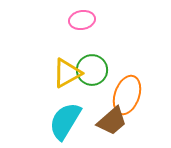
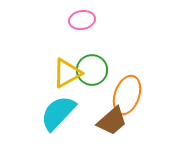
cyan semicircle: moved 7 px left, 8 px up; rotated 12 degrees clockwise
